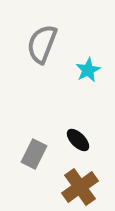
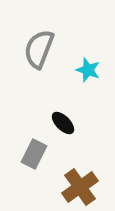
gray semicircle: moved 3 px left, 5 px down
cyan star: rotated 25 degrees counterclockwise
black ellipse: moved 15 px left, 17 px up
